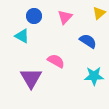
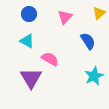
blue circle: moved 5 px left, 2 px up
cyan triangle: moved 5 px right, 5 px down
blue semicircle: rotated 24 degrees clockwise
pink semicircle: moved 6 px left, 2 px up
cyan star: rotated 24 degrees counterclockwise
